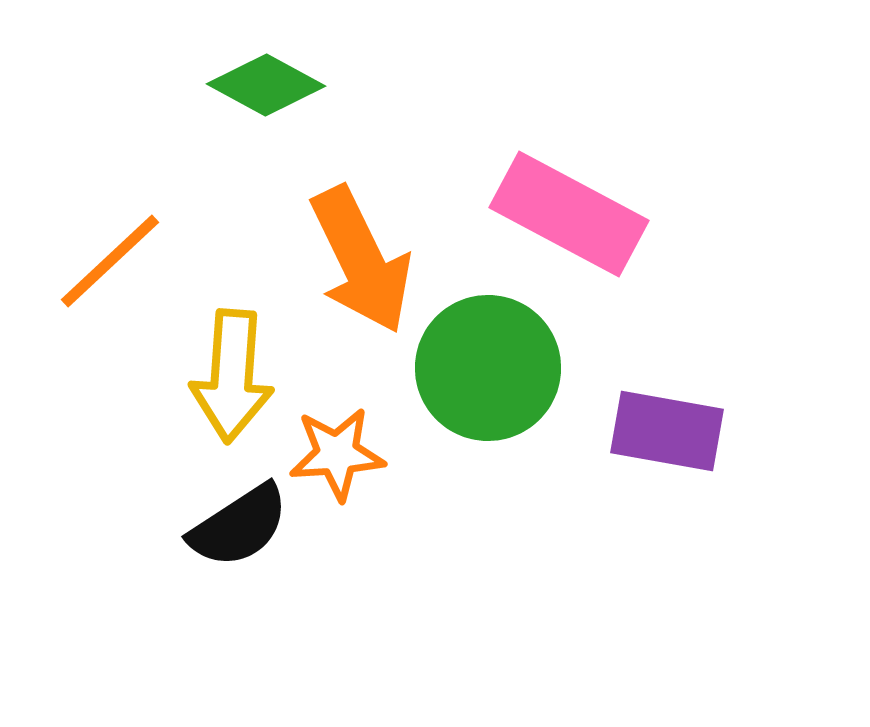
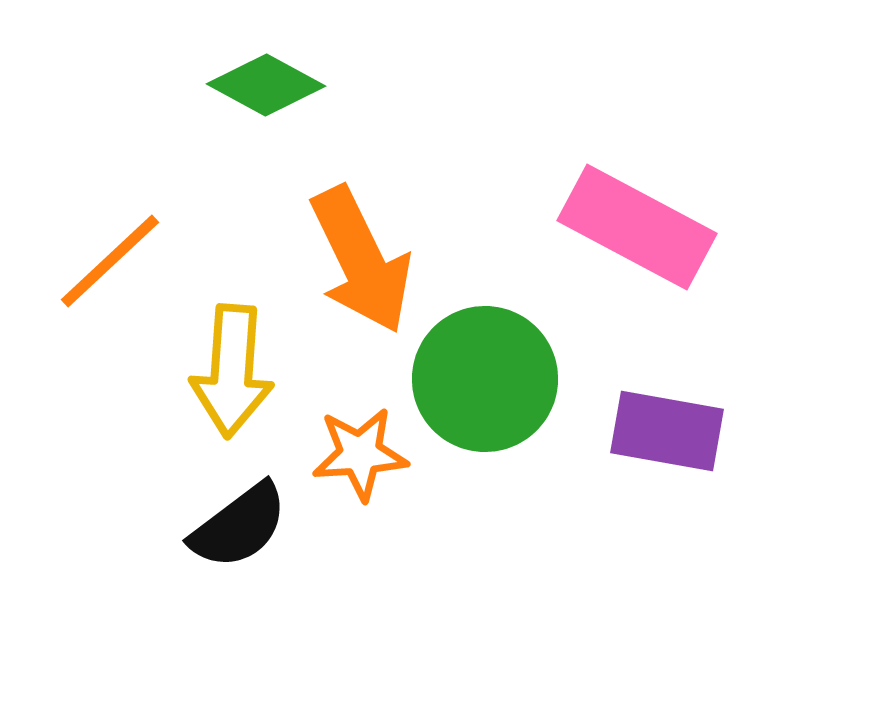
pink rectangle: moved 68 px right, 13 px down
green circle: moved 3 px left, 11 px down
yellow arrow: moved 5 px up
orange star: moved 23 px right
black semicircle: rotated 4 degrees counterclockwise
